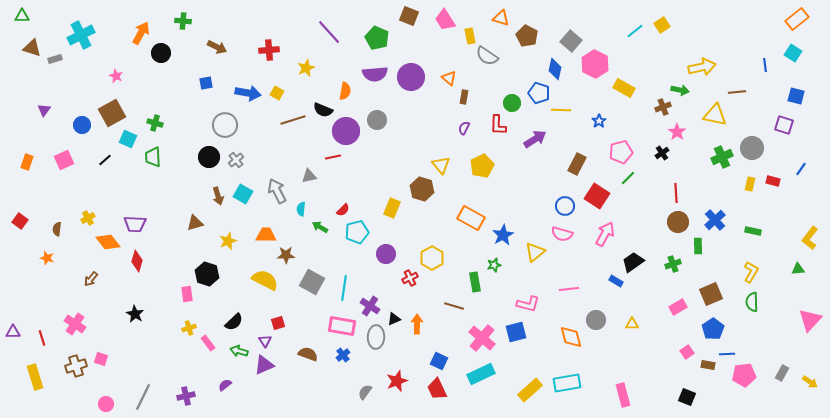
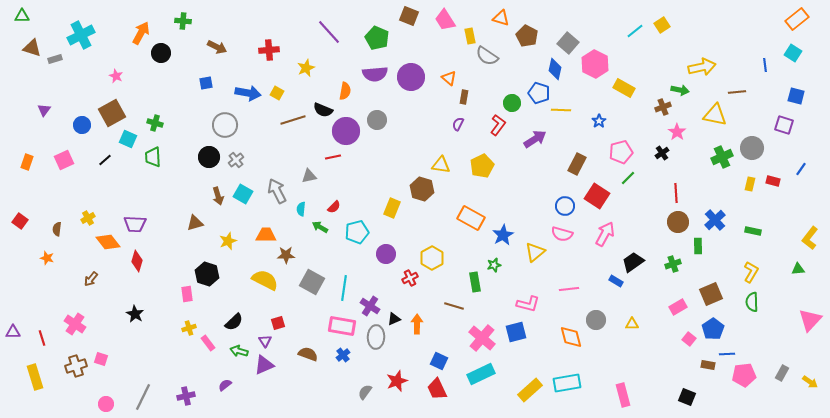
gray square at (571, 41): moved 3 px left, 2 px down
red L-shape at (498, 125): rotated 145 degrees counterclockwise
purple semicircle at (464, 128): moved 6 px left, 4 px up
yellow triangle at (441, 165): rotated 42 degrees counterclockwise
red semicircle at (343, 210): moved 9 px left, 3 px up
pink square at (687, 352): moved 2 px right, 13 px up; rotated 16 degrees counterclockwise
